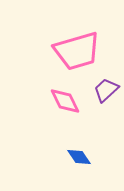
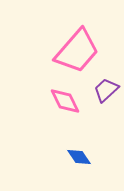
pink trapezoid: rotated 33 degrees counterclockwise
